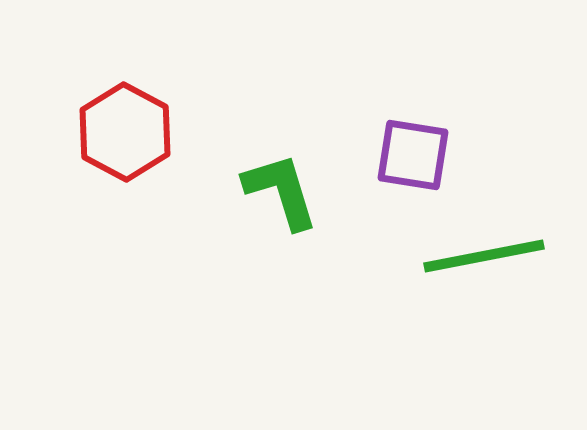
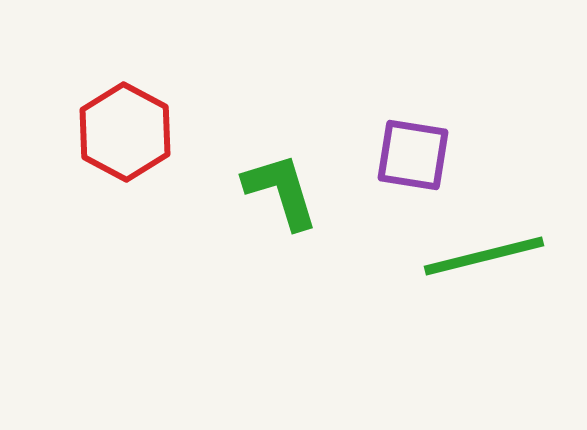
green line: rotated 3 degrees counterclockwise
